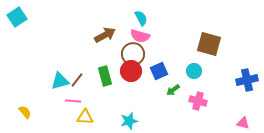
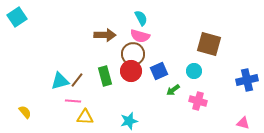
brown arrow: rotated 30 degrees clockwise
